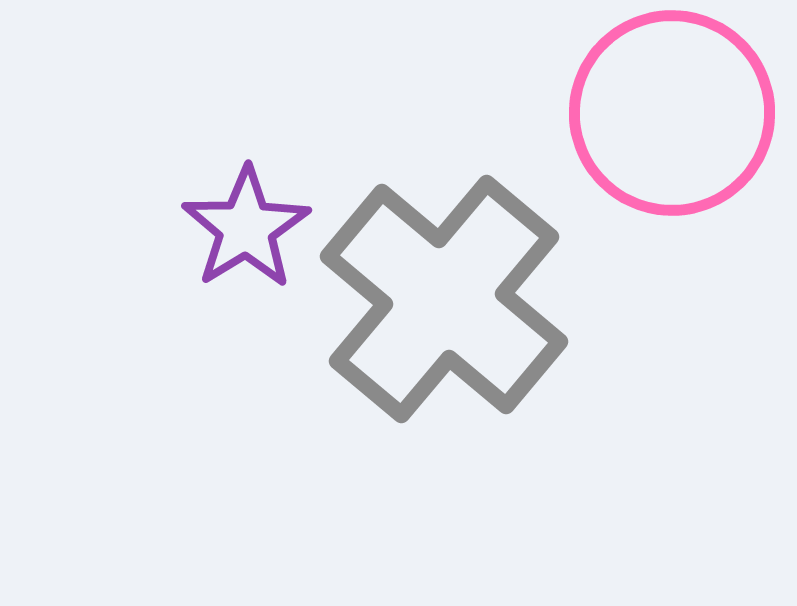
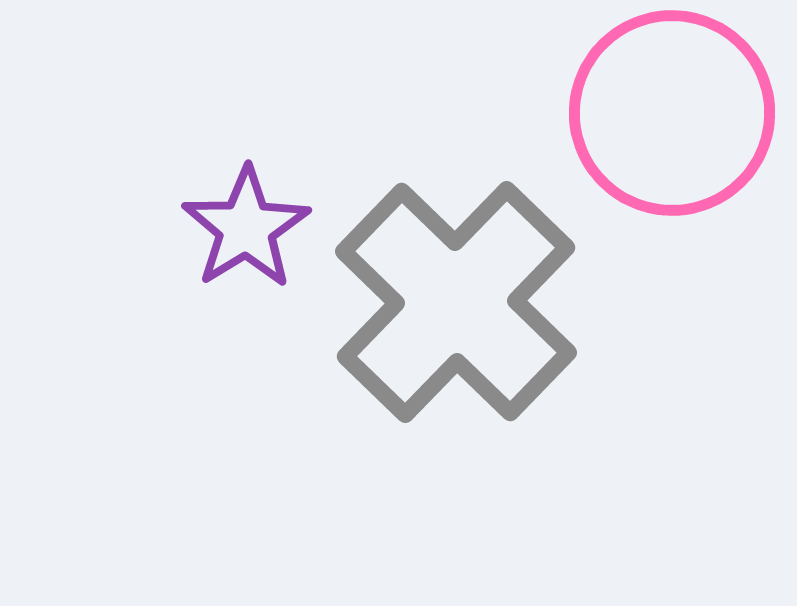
gray cross: moved 12 px right, 3 px down; rotated 4 degrees clockwise
